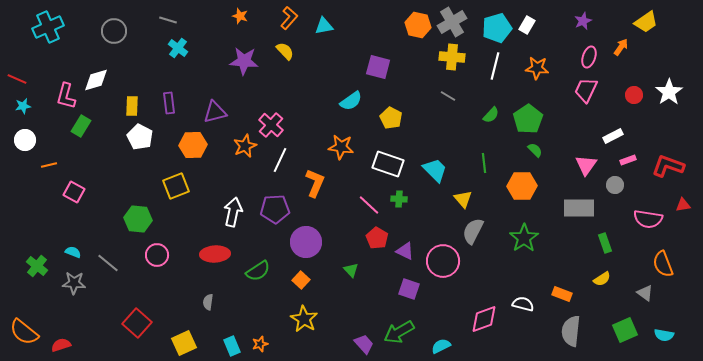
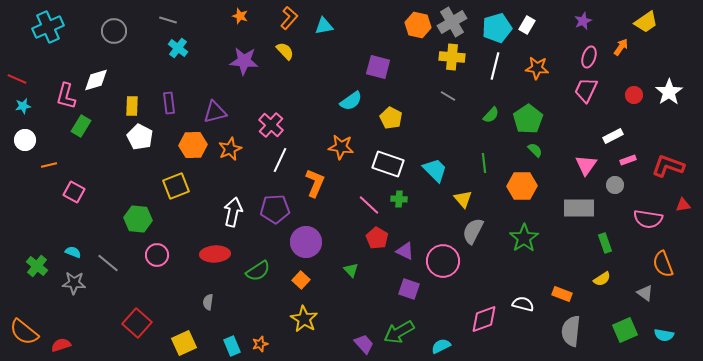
orange star at (245, 146): moved 15 px left, 3 px down
